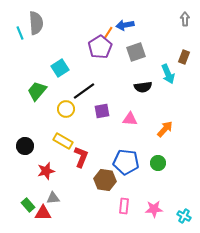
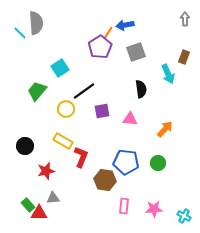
cyan line: rotated 24 degrees counterclockwise
black semicircle: moved 2 px left, 2 px down; rotated 90 degrees counterclockwise
red triangle: moved 4 px left
